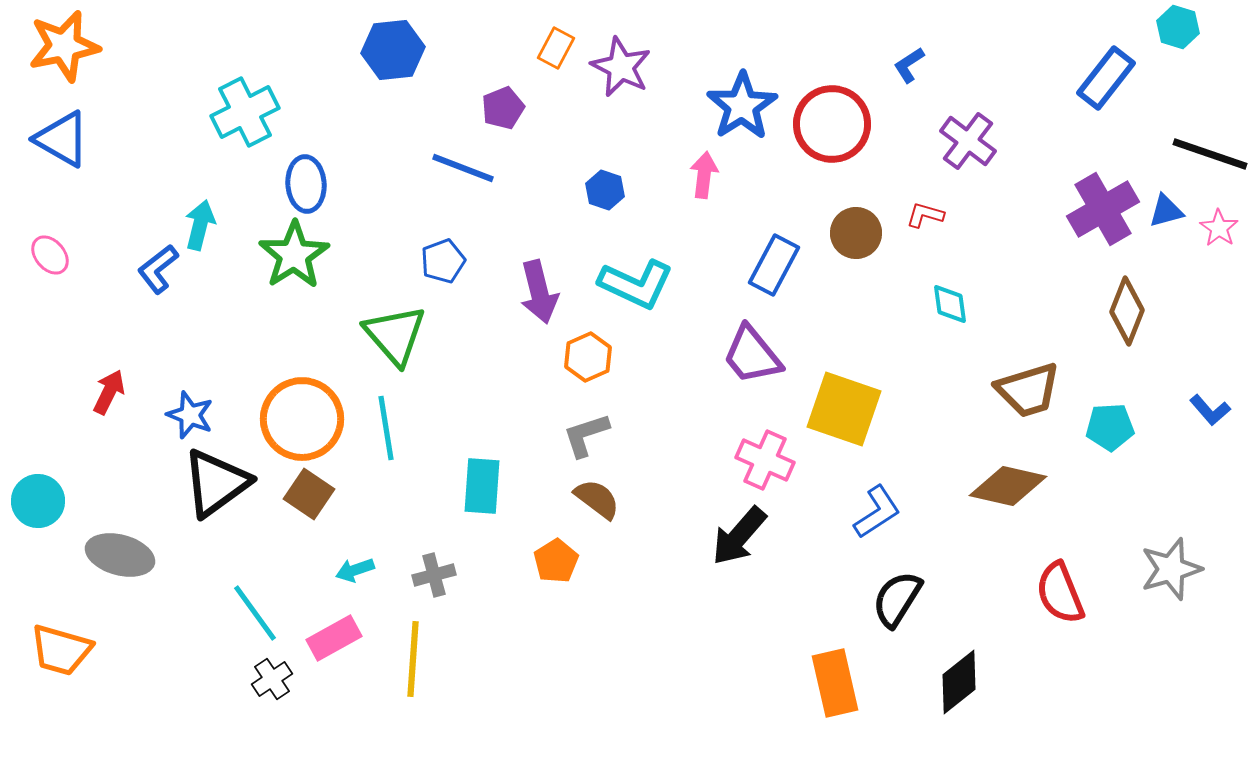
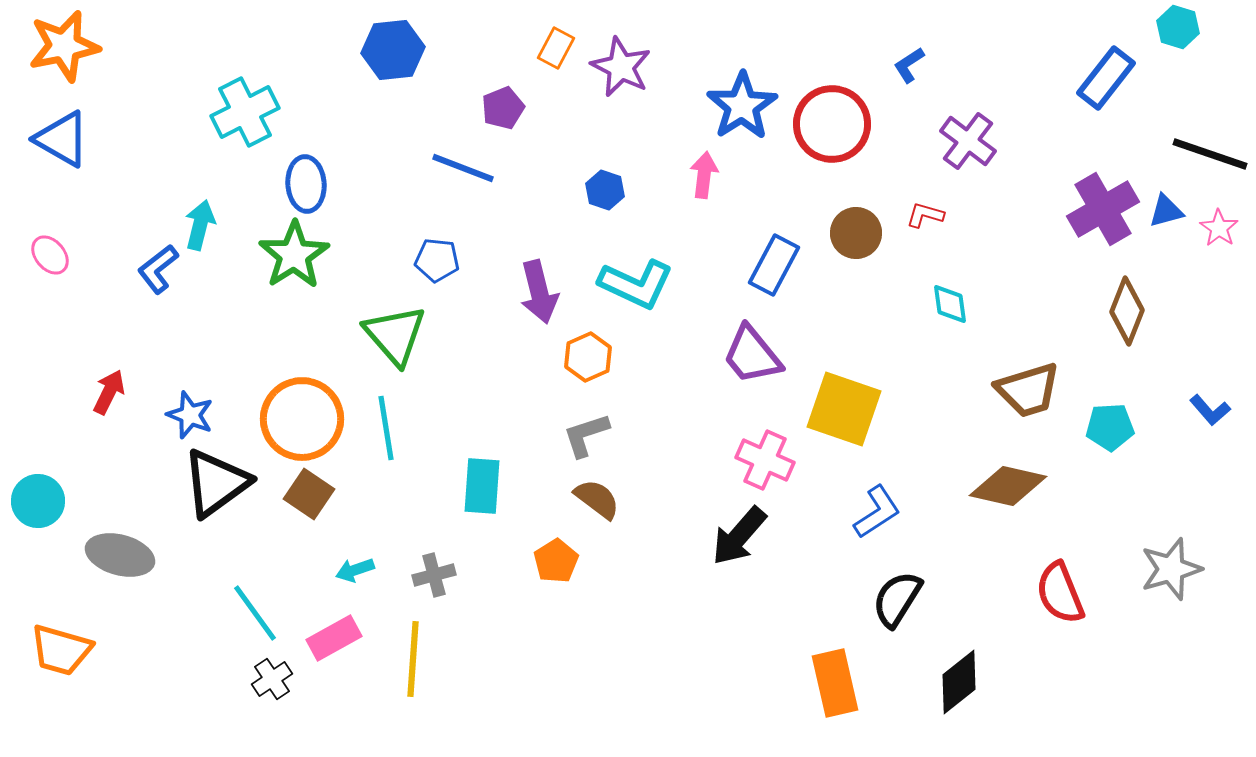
blue pentagon at (443, 261): moved 6 px left, 1 px up; rotated 27 degrees clockwise
